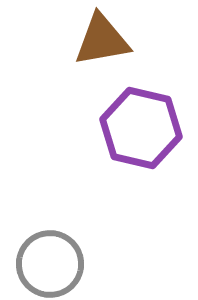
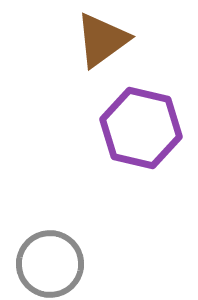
brown triangle: rotated 26 degrees counterclockwise
